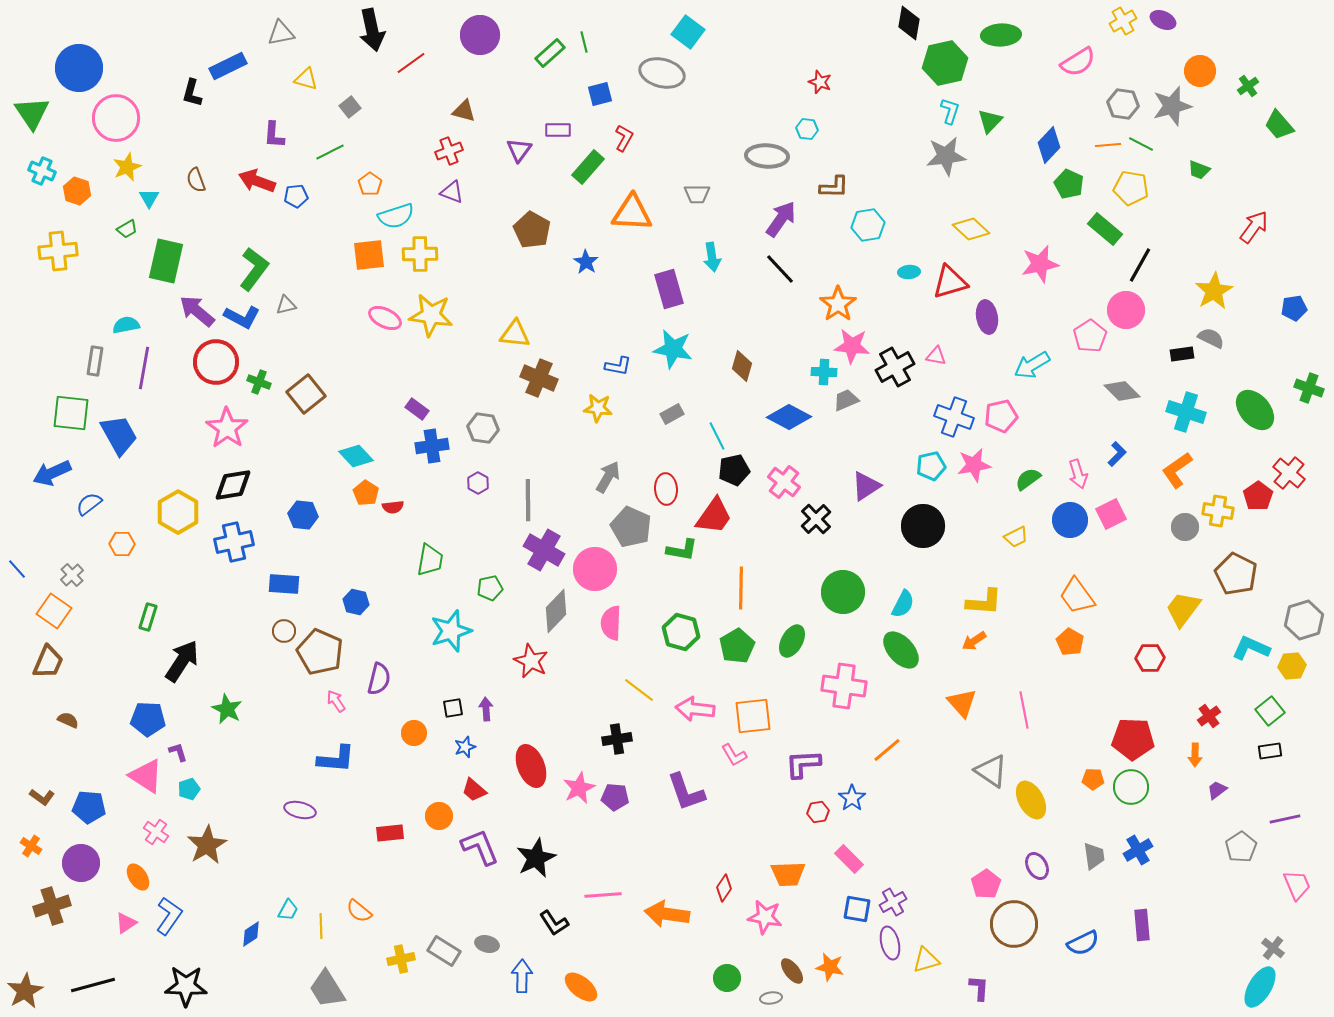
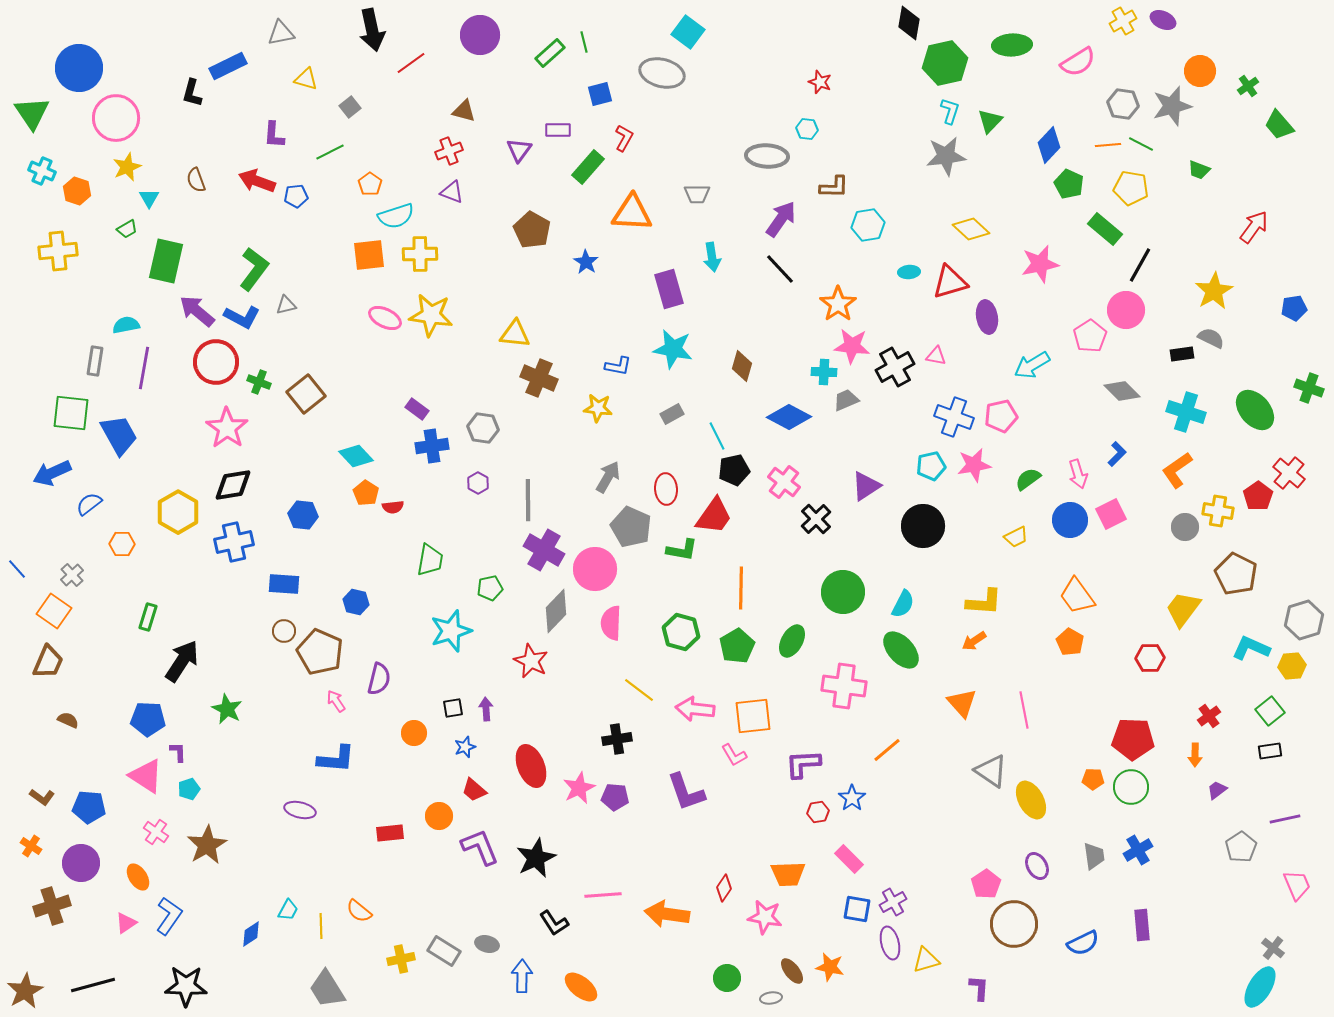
green ellipse at (1001, 35): moved 11 px right, 10 px down
purple L-shape at (178, 752): rotated 15 degrees clockwise
